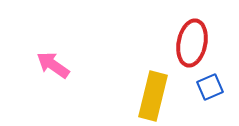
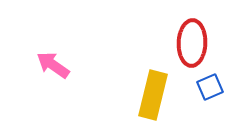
red ellipse: rotated 9 degrees counterclockwise
yellow rectangle: moved 1 px up
